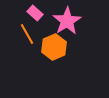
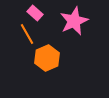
pink star: moved 7 px right; rotated 8 degrees clockwise
orange hexagon: moved 7 px left, 11 px down
